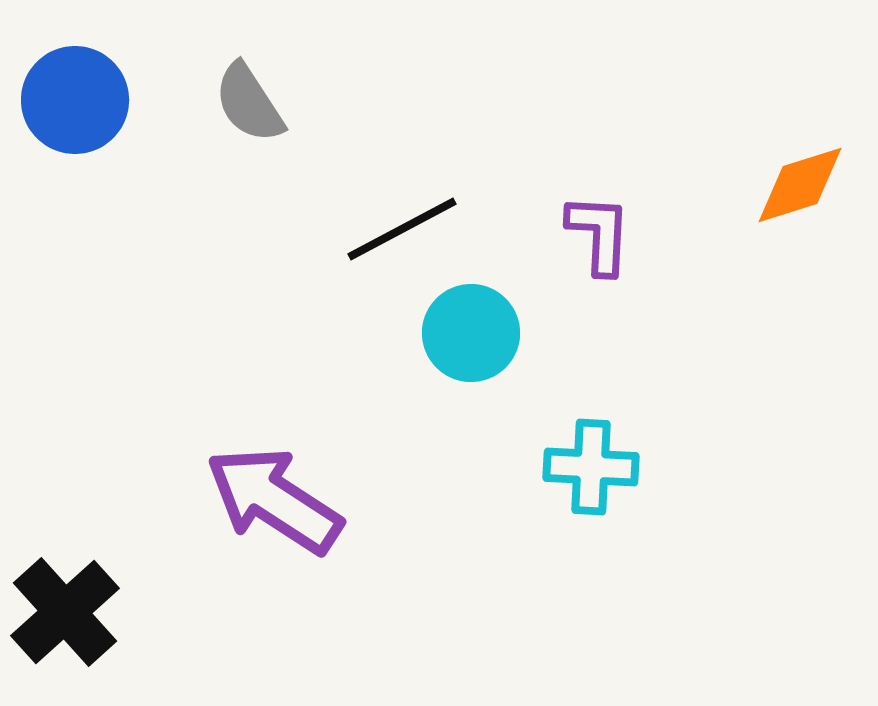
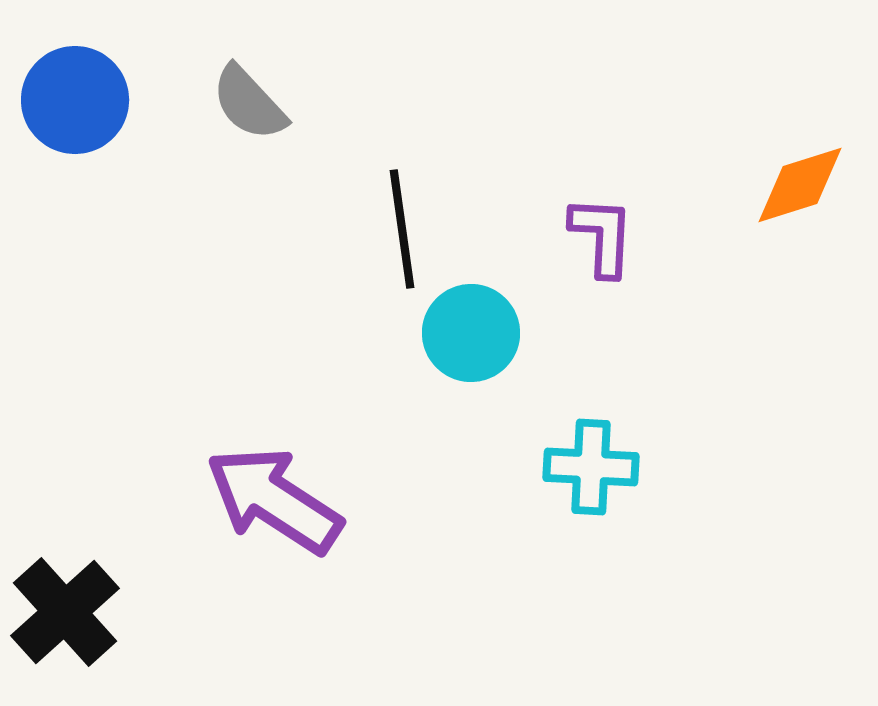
gray semicircle: rotated 10 degrees counterclockwise
black line: rotated 70 degrees counterclockwise
purple L-shape: moved 3 px right, 2 px down
